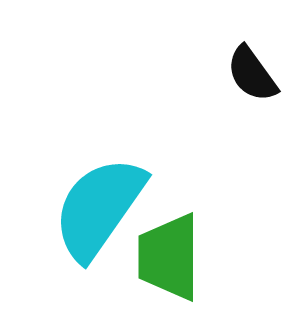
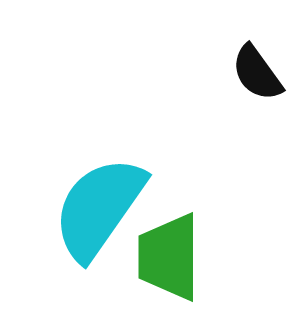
black semicircle: moved 5 px right, 1 px up
